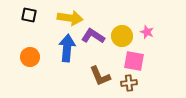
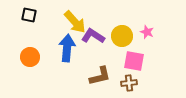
yellow arrow: moved 5 px right, 4 px down; rotated 40 degrees clockwise
brown L-shape: rotated 80 degrees counterclockwise
